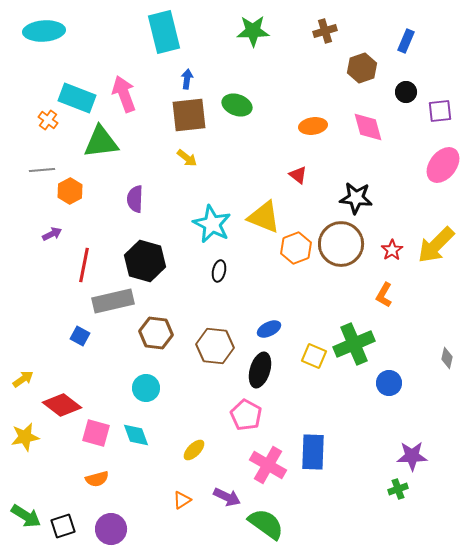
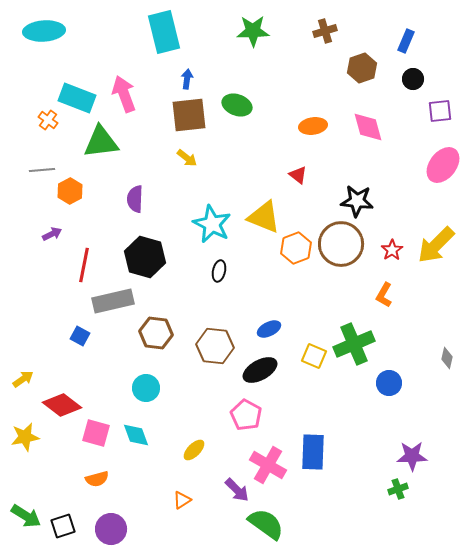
black circle at (406, 92): moved 7 px right, 13 px up
black star at (356, 198): moved 1 px right, 3 px down
black hexagon at (145, 261): moved 4 px up
black ellipse at (260, 370): rotated 44 degrees clockwise
purple arrow at (227, 497): moved 10 px right, 7 px up; rotated 20 degrees clockwise
